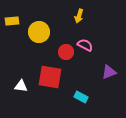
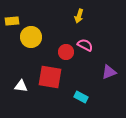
yellow circle: moved 8 px left, 5 px down
